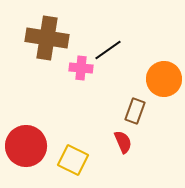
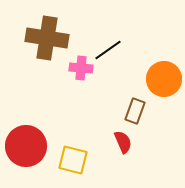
yellow square: rotated 12 degrees counterclockwise
